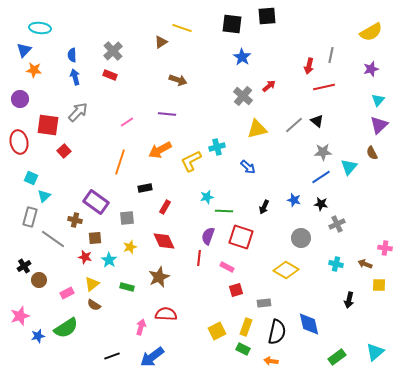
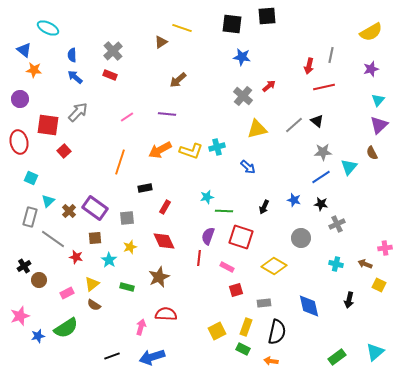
cyan ellipse at (40, 28): moved 8 px right; rotated 20 degrees clockwise
blue triangle at (24, 50): rotated 35 degrees counterclockwise
blue star at (242, 57): rotated 24 degrees counterclockwise
blue arrow at (75, 77): rotated 35 degrees counterclockwise
brown arrow at (178, 80): rotated 120 degrees clockwise
pink line at (127, 122): moved 5 px up
yellow L-shape at (191, 161): moved 10 px up; rotated 135 degrees counterclockwise
cyan triangle at (44, 196): moved 4 px right, 5 px down
purple rectangle at (96, 202): moved 1 px left, 6 px down
brown cross at (75, 220): moved 6 px left, 9 px up; rotated 32 degrees clockwise
pink cross at (385, 248): rotated 16 degrees counterclockwise
red star at (85, 257): moved 9 px left
yellow diamond at (286, 270): moved 12 px left, 4 px up
yellow square at (379, 285): rotated 24 degrees clockwise
blue diamond at (309, 324): moved 18 px up
blue arrow at (152, 357): rotated 20 degrees clockwise
